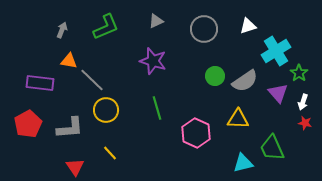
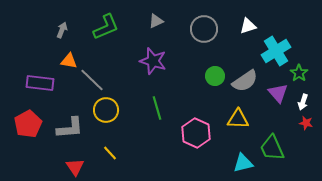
red star: moved 1 px right
